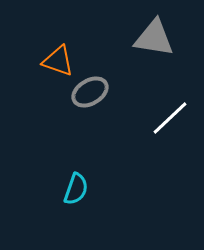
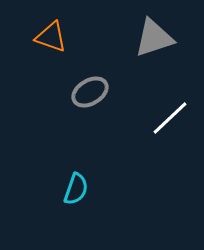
gray triangle: rotated 27 degrees counterclockwise
orange triangle: moved 7 px left, 24 px up
